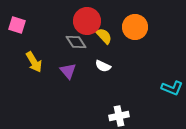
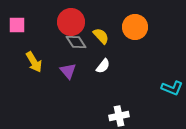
red circle: moved 16 px left, 1 px down
pink square: rotated 18 degrees counterclockwise
yellow semicircle: moved 3 px left
white semicircle: rotated 77 degrees counterclockwise
